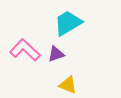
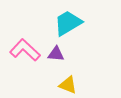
purple triangle: rotated 24 degrees clockwise
